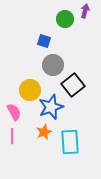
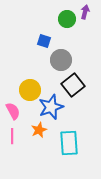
purple arrow: moved 1 px down
green circle: moved 2 px right
gray circle: moved 8 px right, 5 px up
pink semicircle: moved 1 px left, 1 px up
orange star: moved 5 px left, 2 px up
cyan rectangle: moved 1 px left, 1 px down
